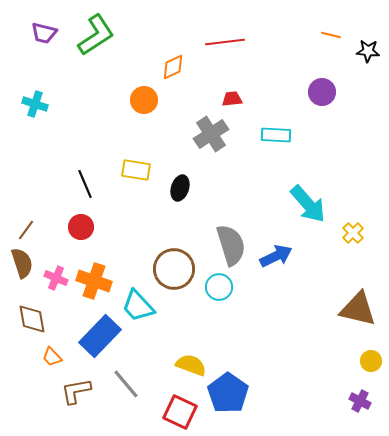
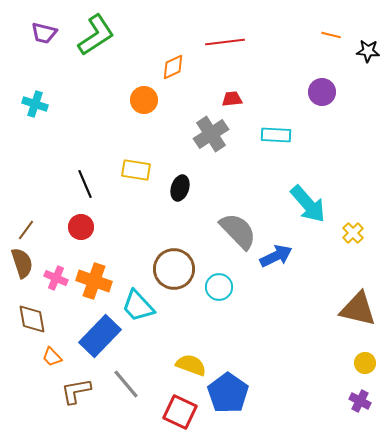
gray semicircle: moved 7 px right, 14 px up; rotated 27 degrees counterclockwise
yellow circle: moved 6 px left, 2 px down
